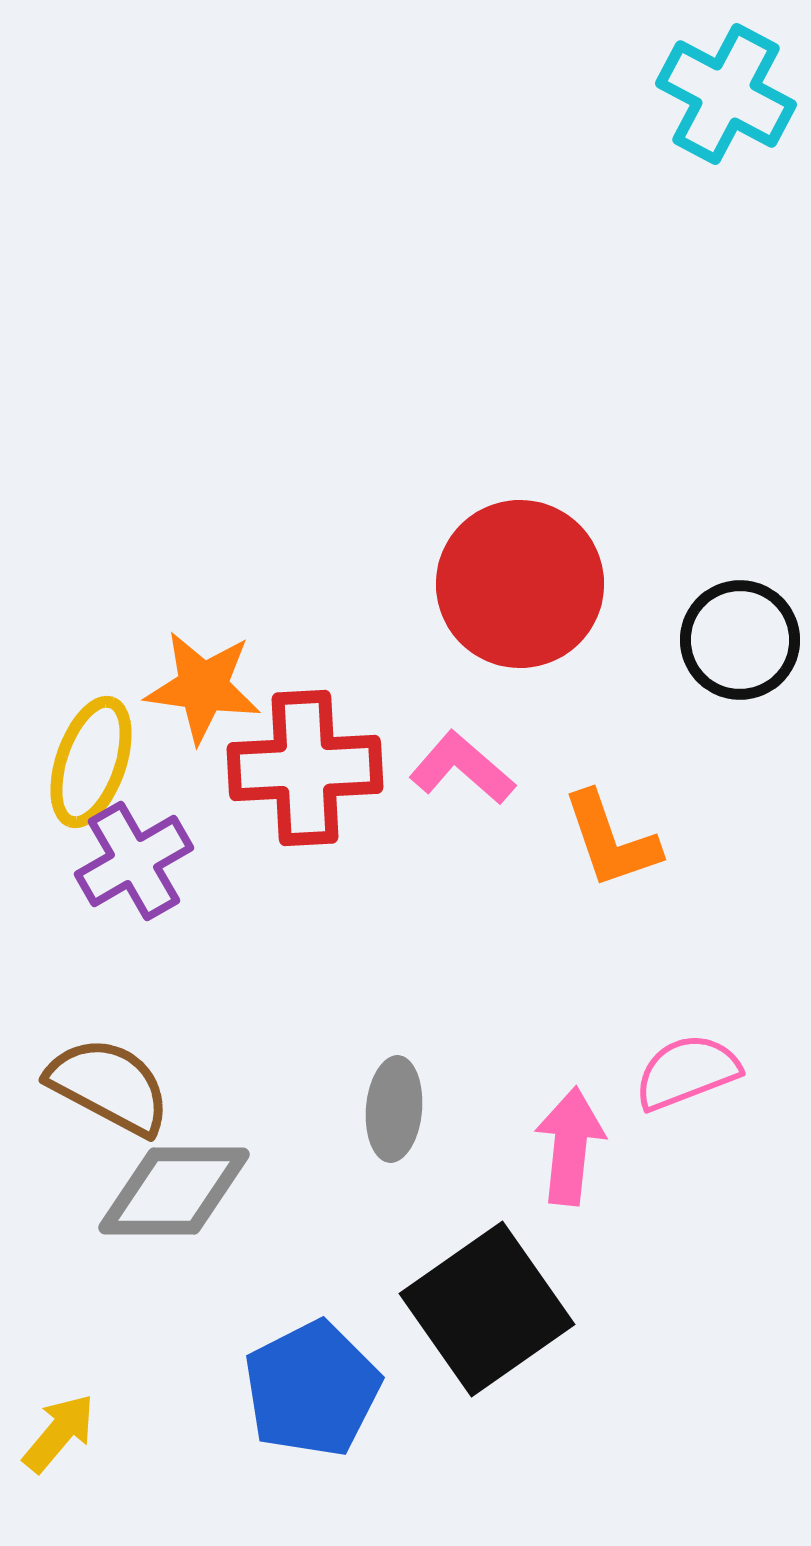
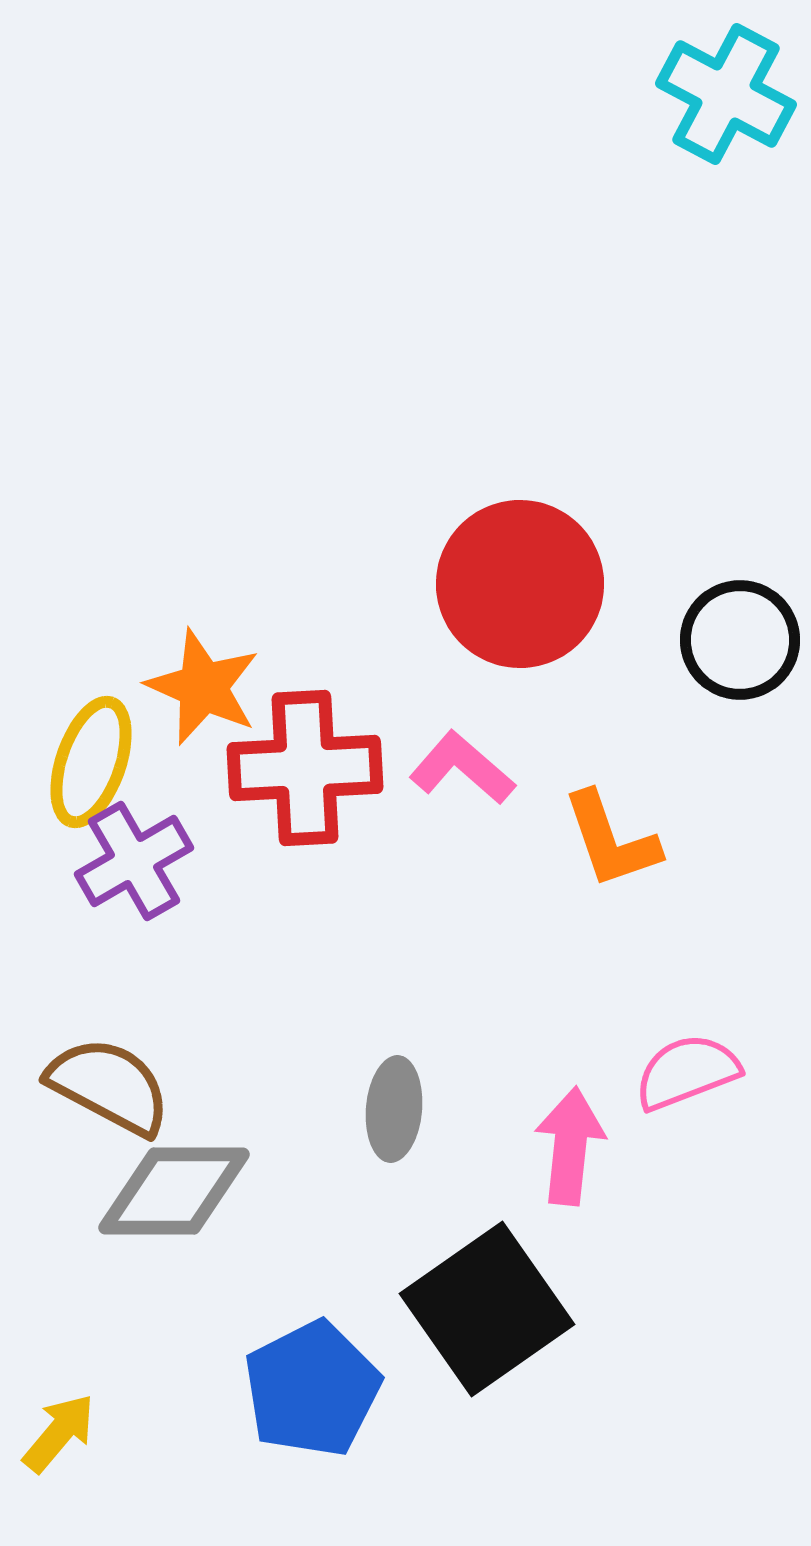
orange star: rotated 16 degrees clockwise
